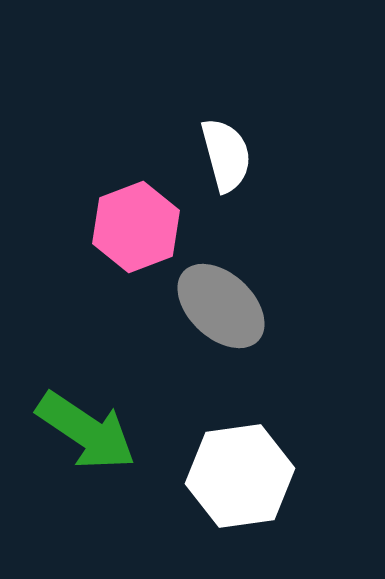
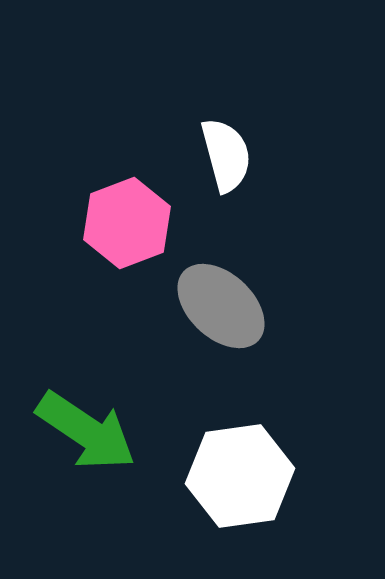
pink hexagon: moved 9 px left, 4 px up
